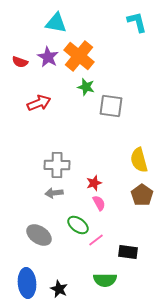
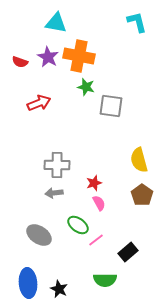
orange cross: rotated 28 degrees counterclockwise
black rectangle: rotated 48 degrees counterclockwise
blue ellipse: moved 1 px right
